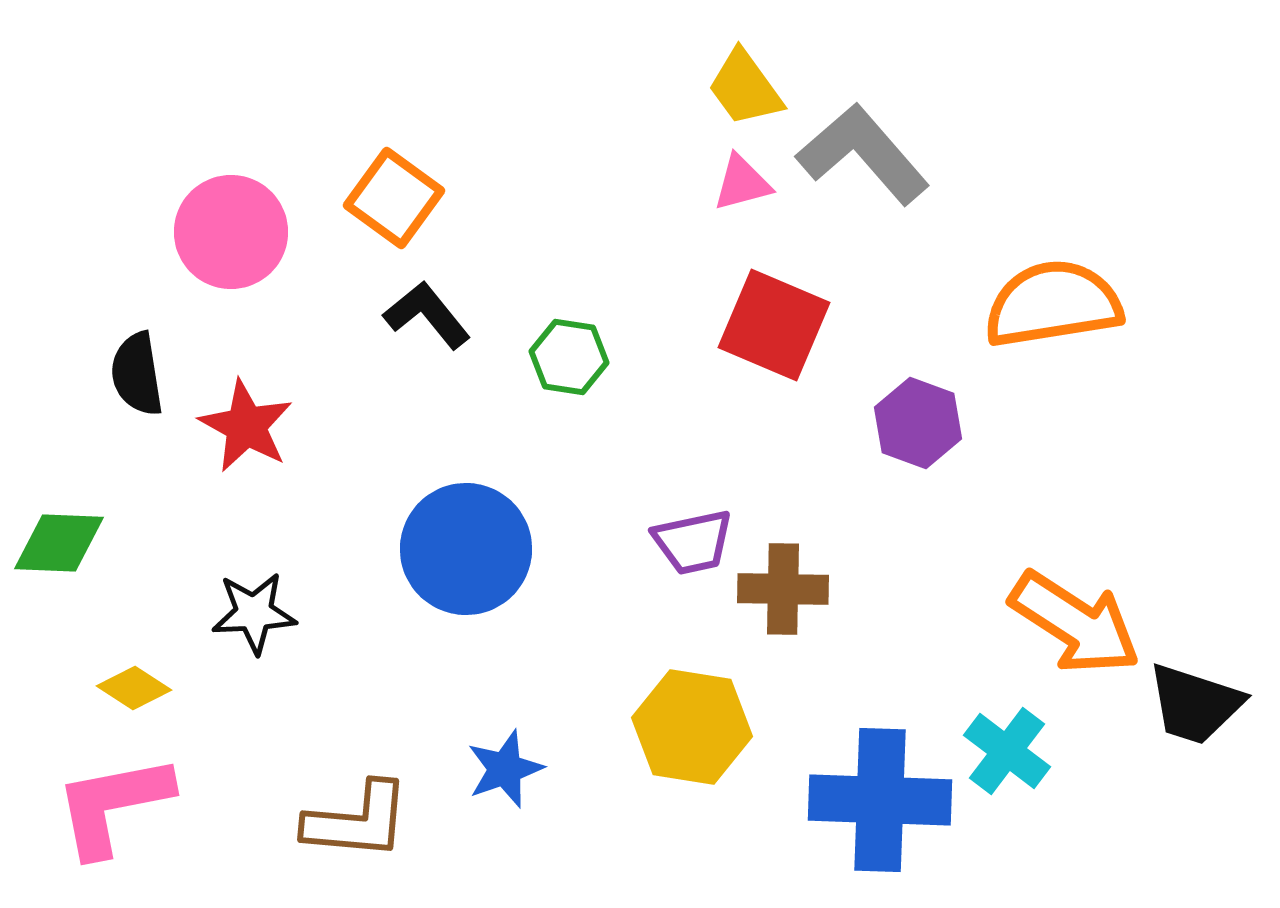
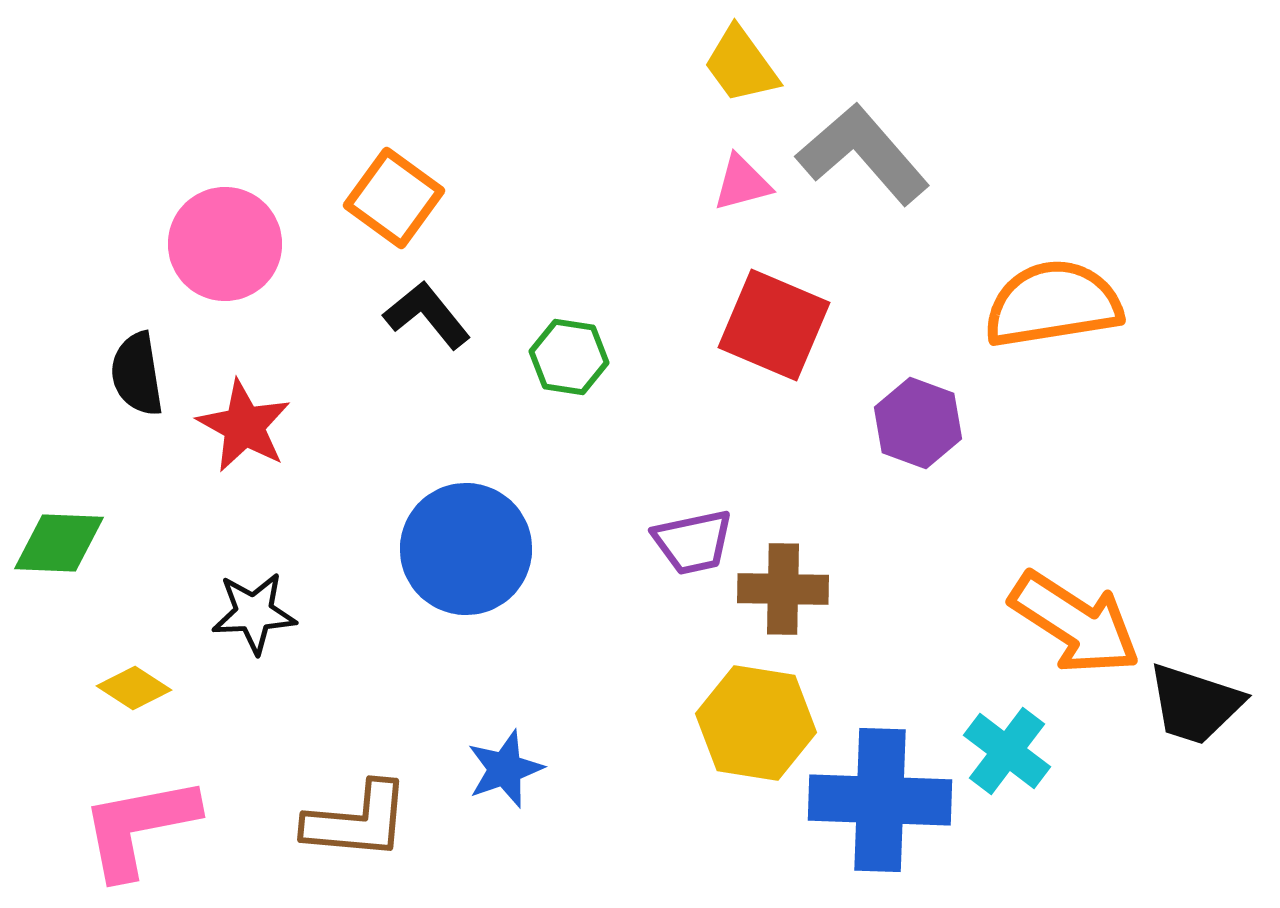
yellow trapezoid: moved 4 px left, 23 px up
pink circle: moved 6 px left, 12 px down
red star: moved 2 px left
yellow hexagon: moved 64 px right, 4 px up
pink L-shape: moved 26 px right, 22 px down
